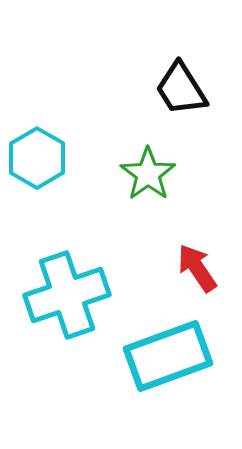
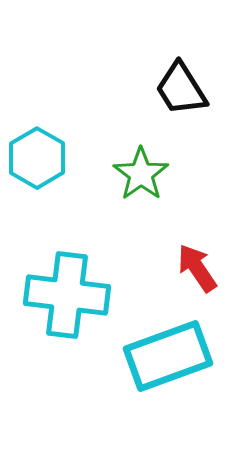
green star: moved 7 px left
cyan cross: rotated 26 degrees clockwise
